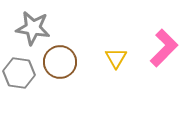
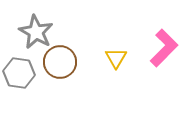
gray star: moved 3 px right, 4 px down; rotated 20 degrees clockwise
